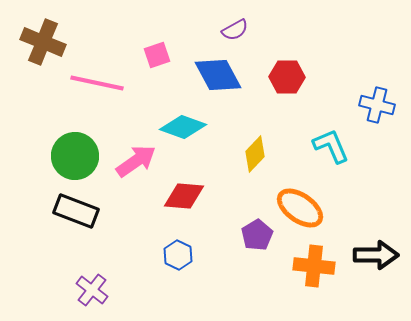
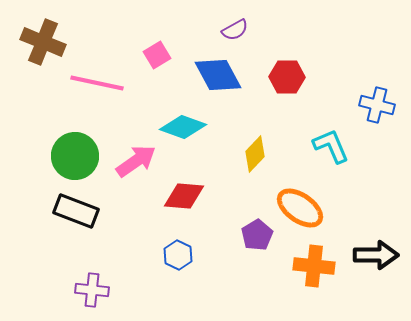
pink square: rotated 12 degrees counterclockwise
purple cross: rotated 32 degrees counterclockwise
